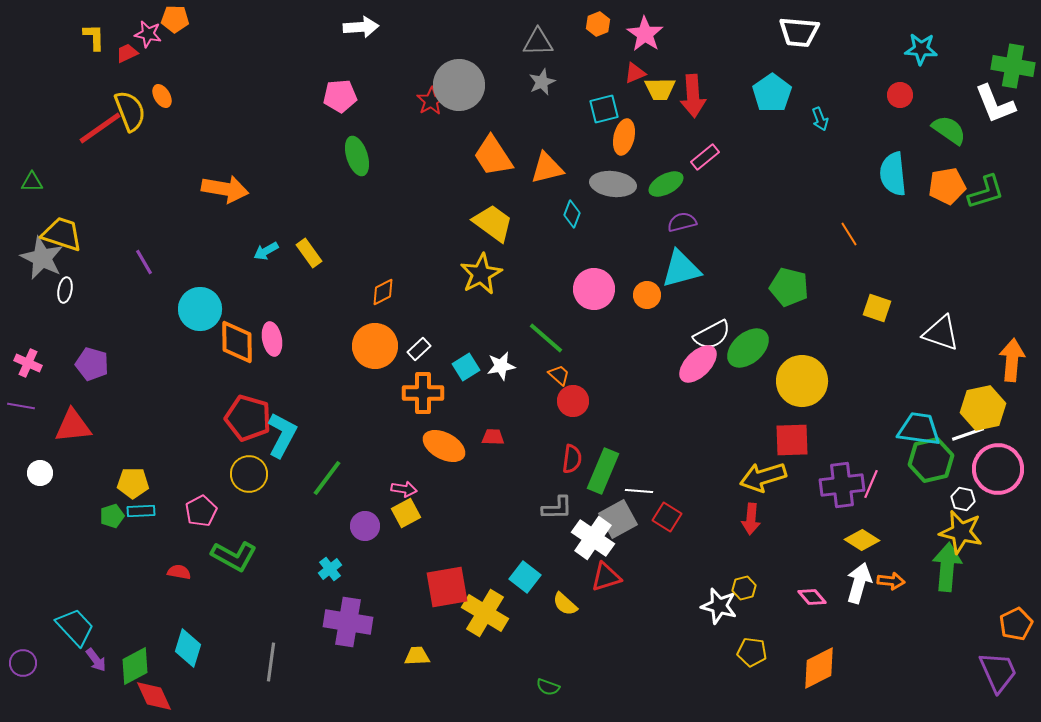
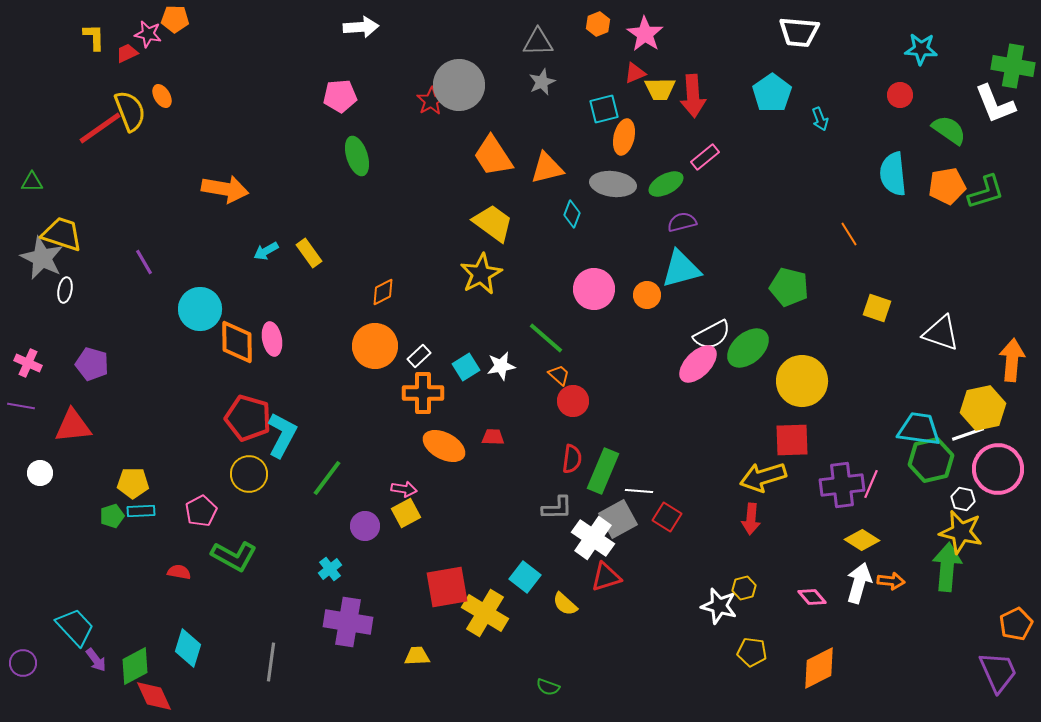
white rectangle at (419, 349): moved 7 px down
